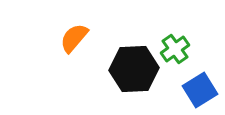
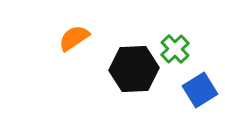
orange semicircle: rotated 16 degrees clockwise
green cross: rotated 8 degrees counterclockwise
